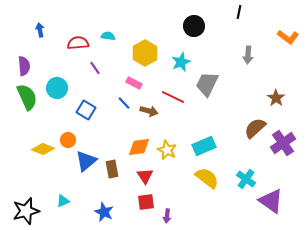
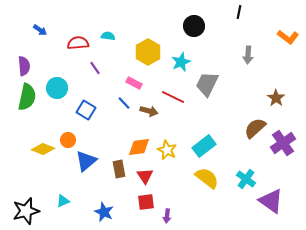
blue arrow: rotated 136 degrees clockwise
yellow hexagon: moved 3 px right, 1 px up
green semicircle: rotated 36 degrees clockwise
cyan rectangle: rotated 15 degrees counterclockwise
brown rectangle: moved 7 px right
